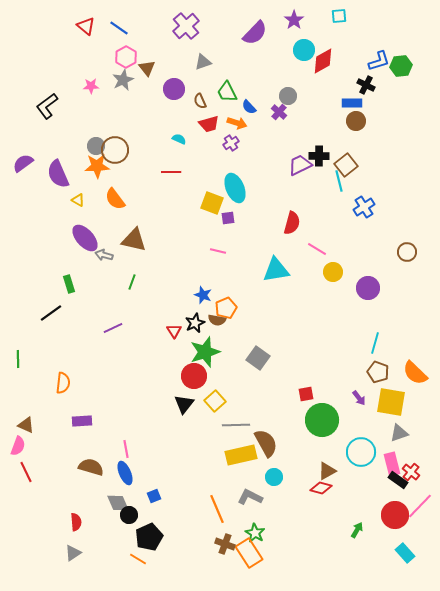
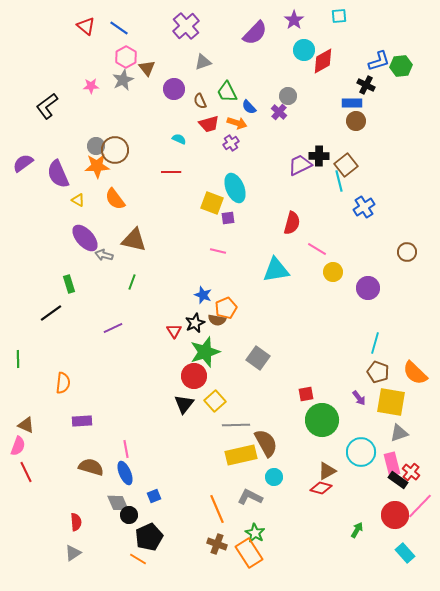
brown cross at (225, 544): moved 8 px left
